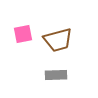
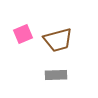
pink square: rotated 12 degrees counterclockwise
